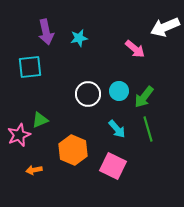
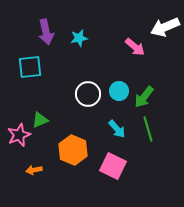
pink arrow: moved 2 px up
